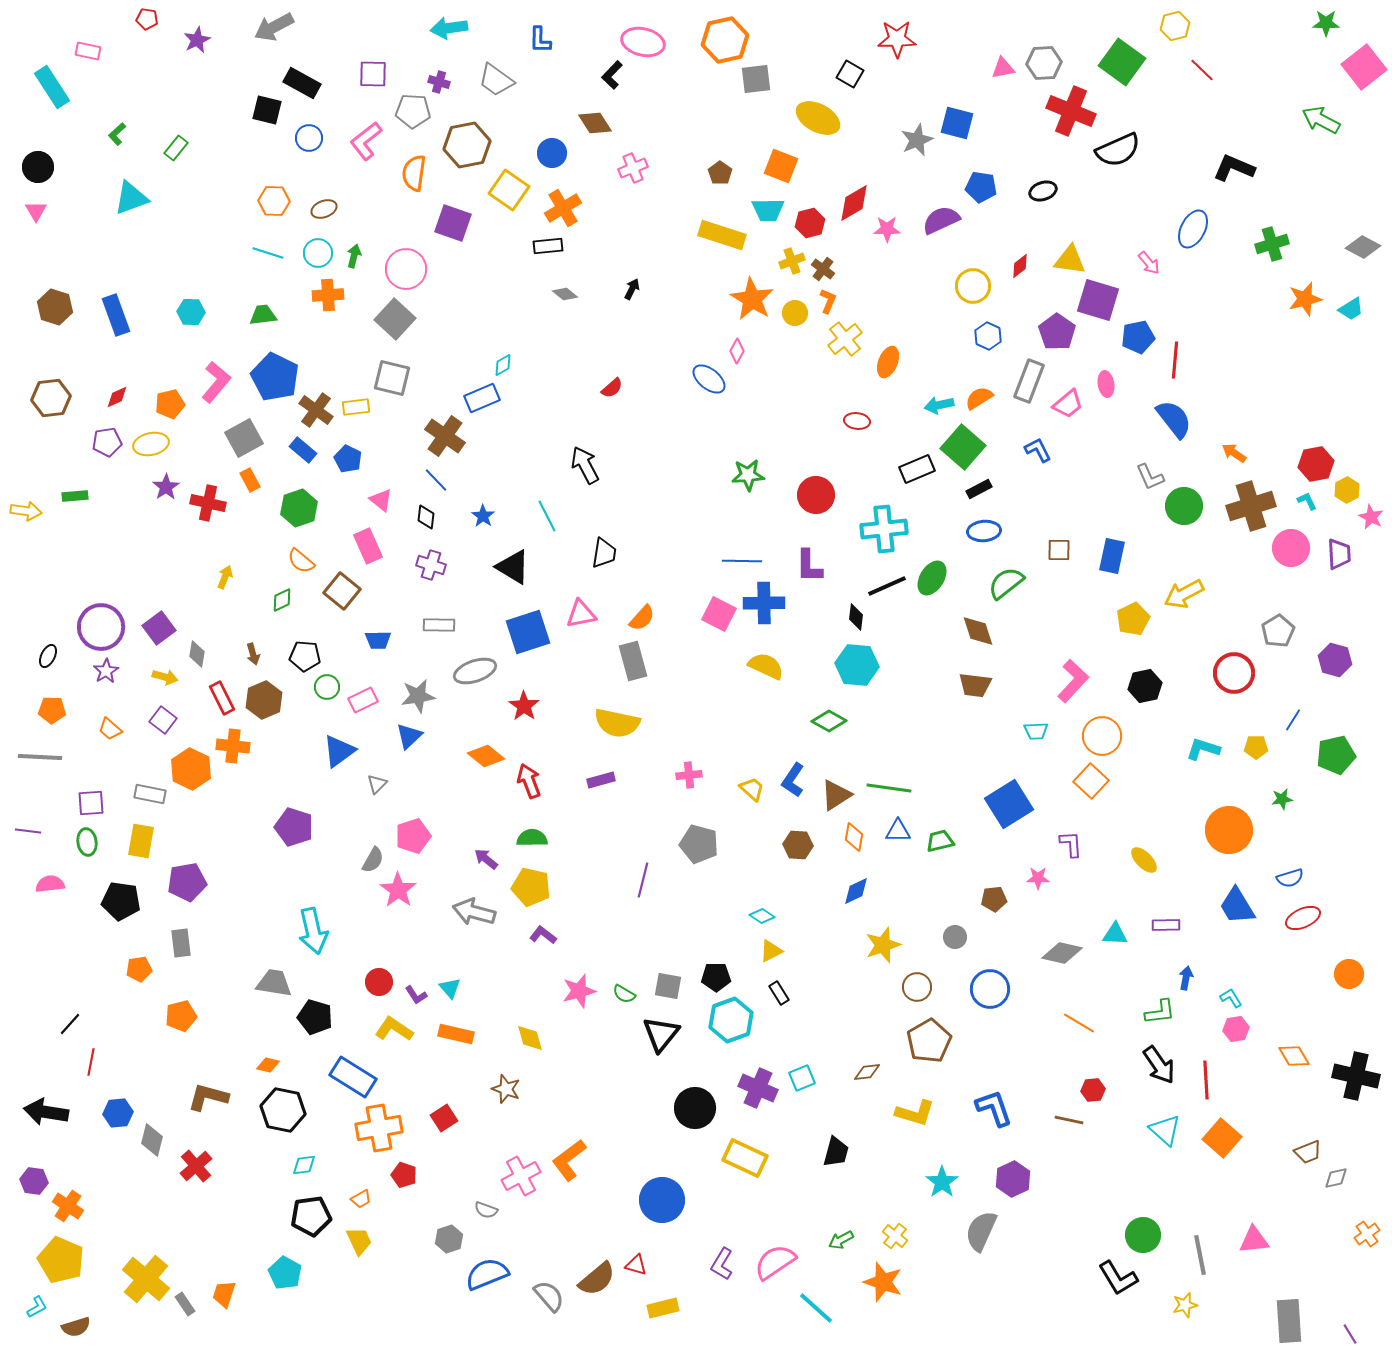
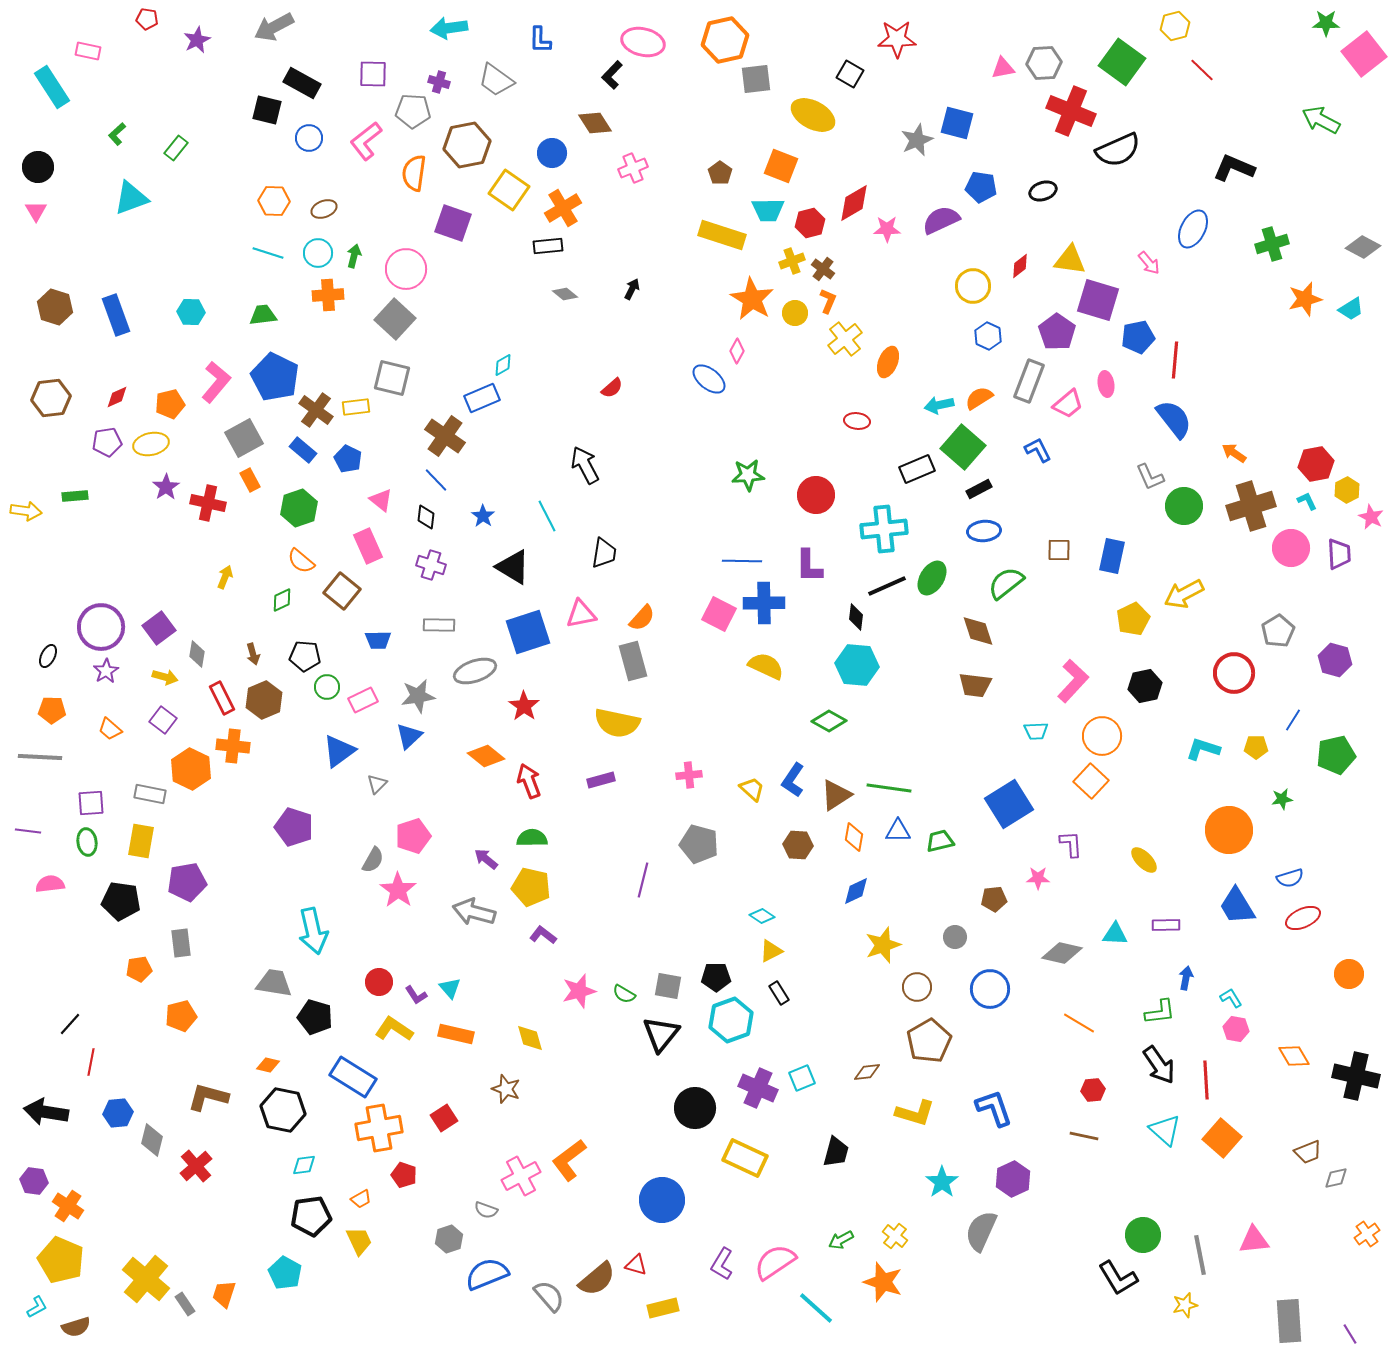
pink square at (1364, 67): moved 13 px up
yellow ellipse at (818, 118): moved 5 px left, 3 px up
pink hexagon at (1236, 1029): rotated 20 degrees clockwise
brown line at (1069, 1120): moved 15 px right, 16 px down
